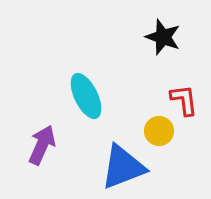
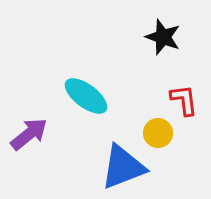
cyan ellipse: rotated 27 degrees counterclockwise
yellow circle: moved 1 px left, 2 px down
purple arrow: moved 13 px left, 11 px up; rotated 27 degrees clockwise
